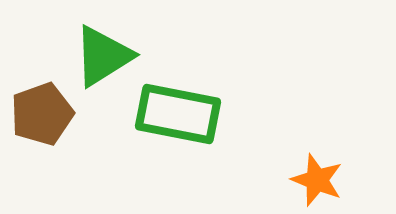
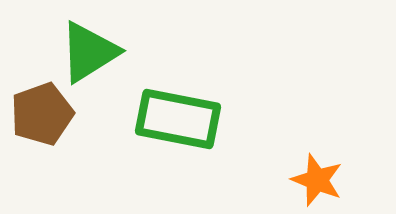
green triangle: moved 14 px left, 4 px up
green rectangle: moved 5 px down
